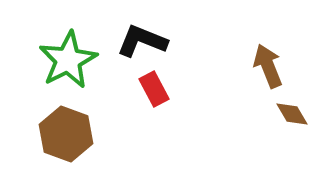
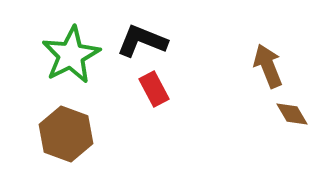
green star: moved 3 px right, 5 px up
